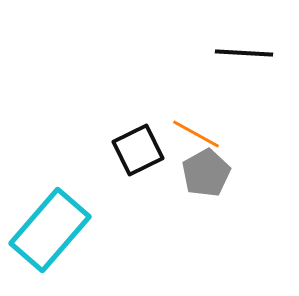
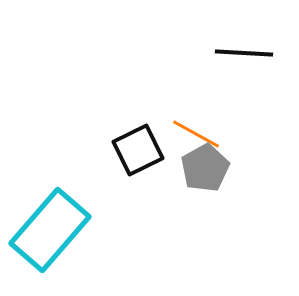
gray pentagon: moved 1 px left, 5 px up
